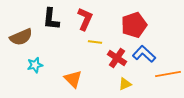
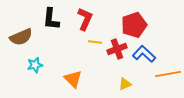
red cross: moved 9 px up; rotated 36 degrees clockwise
